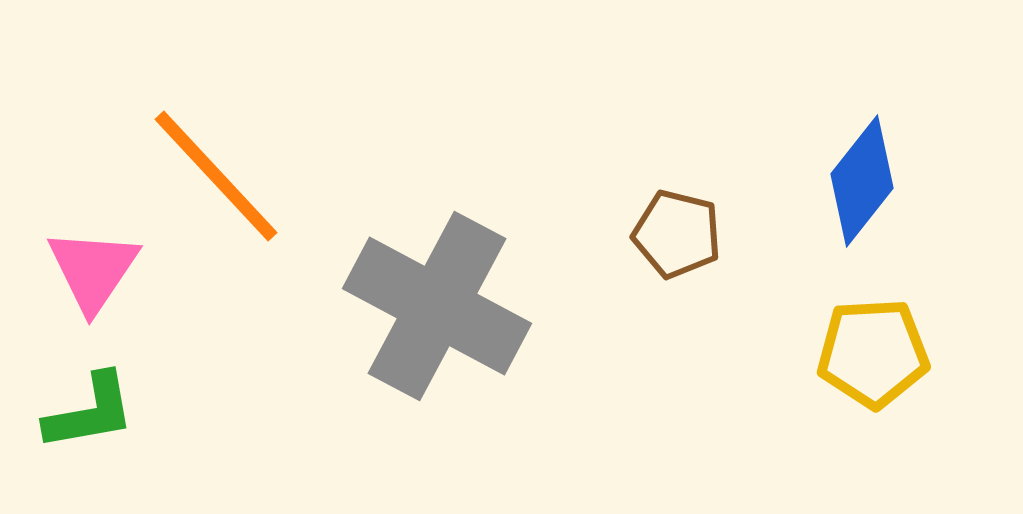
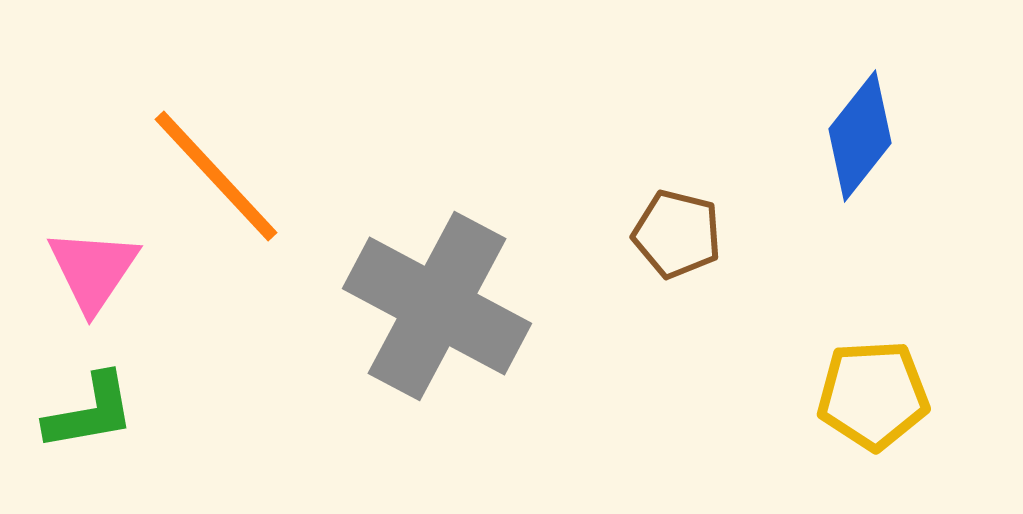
blue diamond: moved 2 px left, 45 px up
yellow pentagon: moved 42 px down
